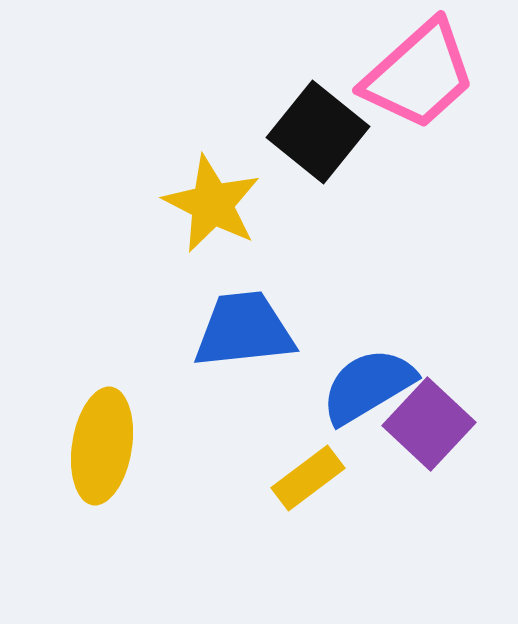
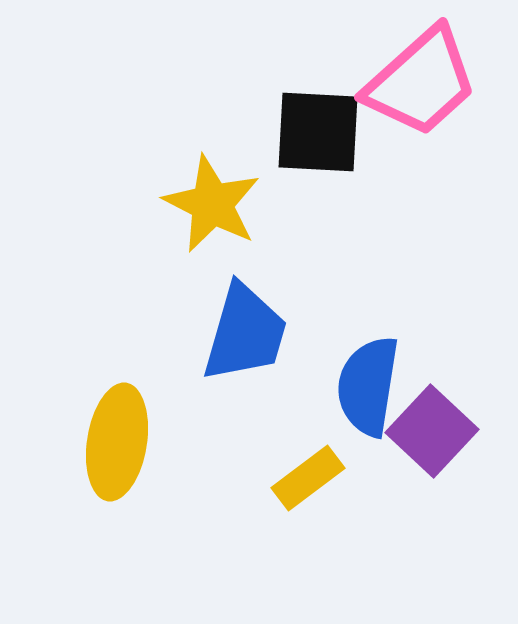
pink trapezoid: moved 2 px right, 7 px down
black square: rotated 36 degrees counterclockwise
blue trapezoid: moved 1 px right, 3 px down; rotated 112 degrees clockwise
blue semicircle: rotated 50 degrees counterclockwise
purple square: moved 3 px right, 7 px down
yellow ellipse: moved 15 px right, 4 px up
